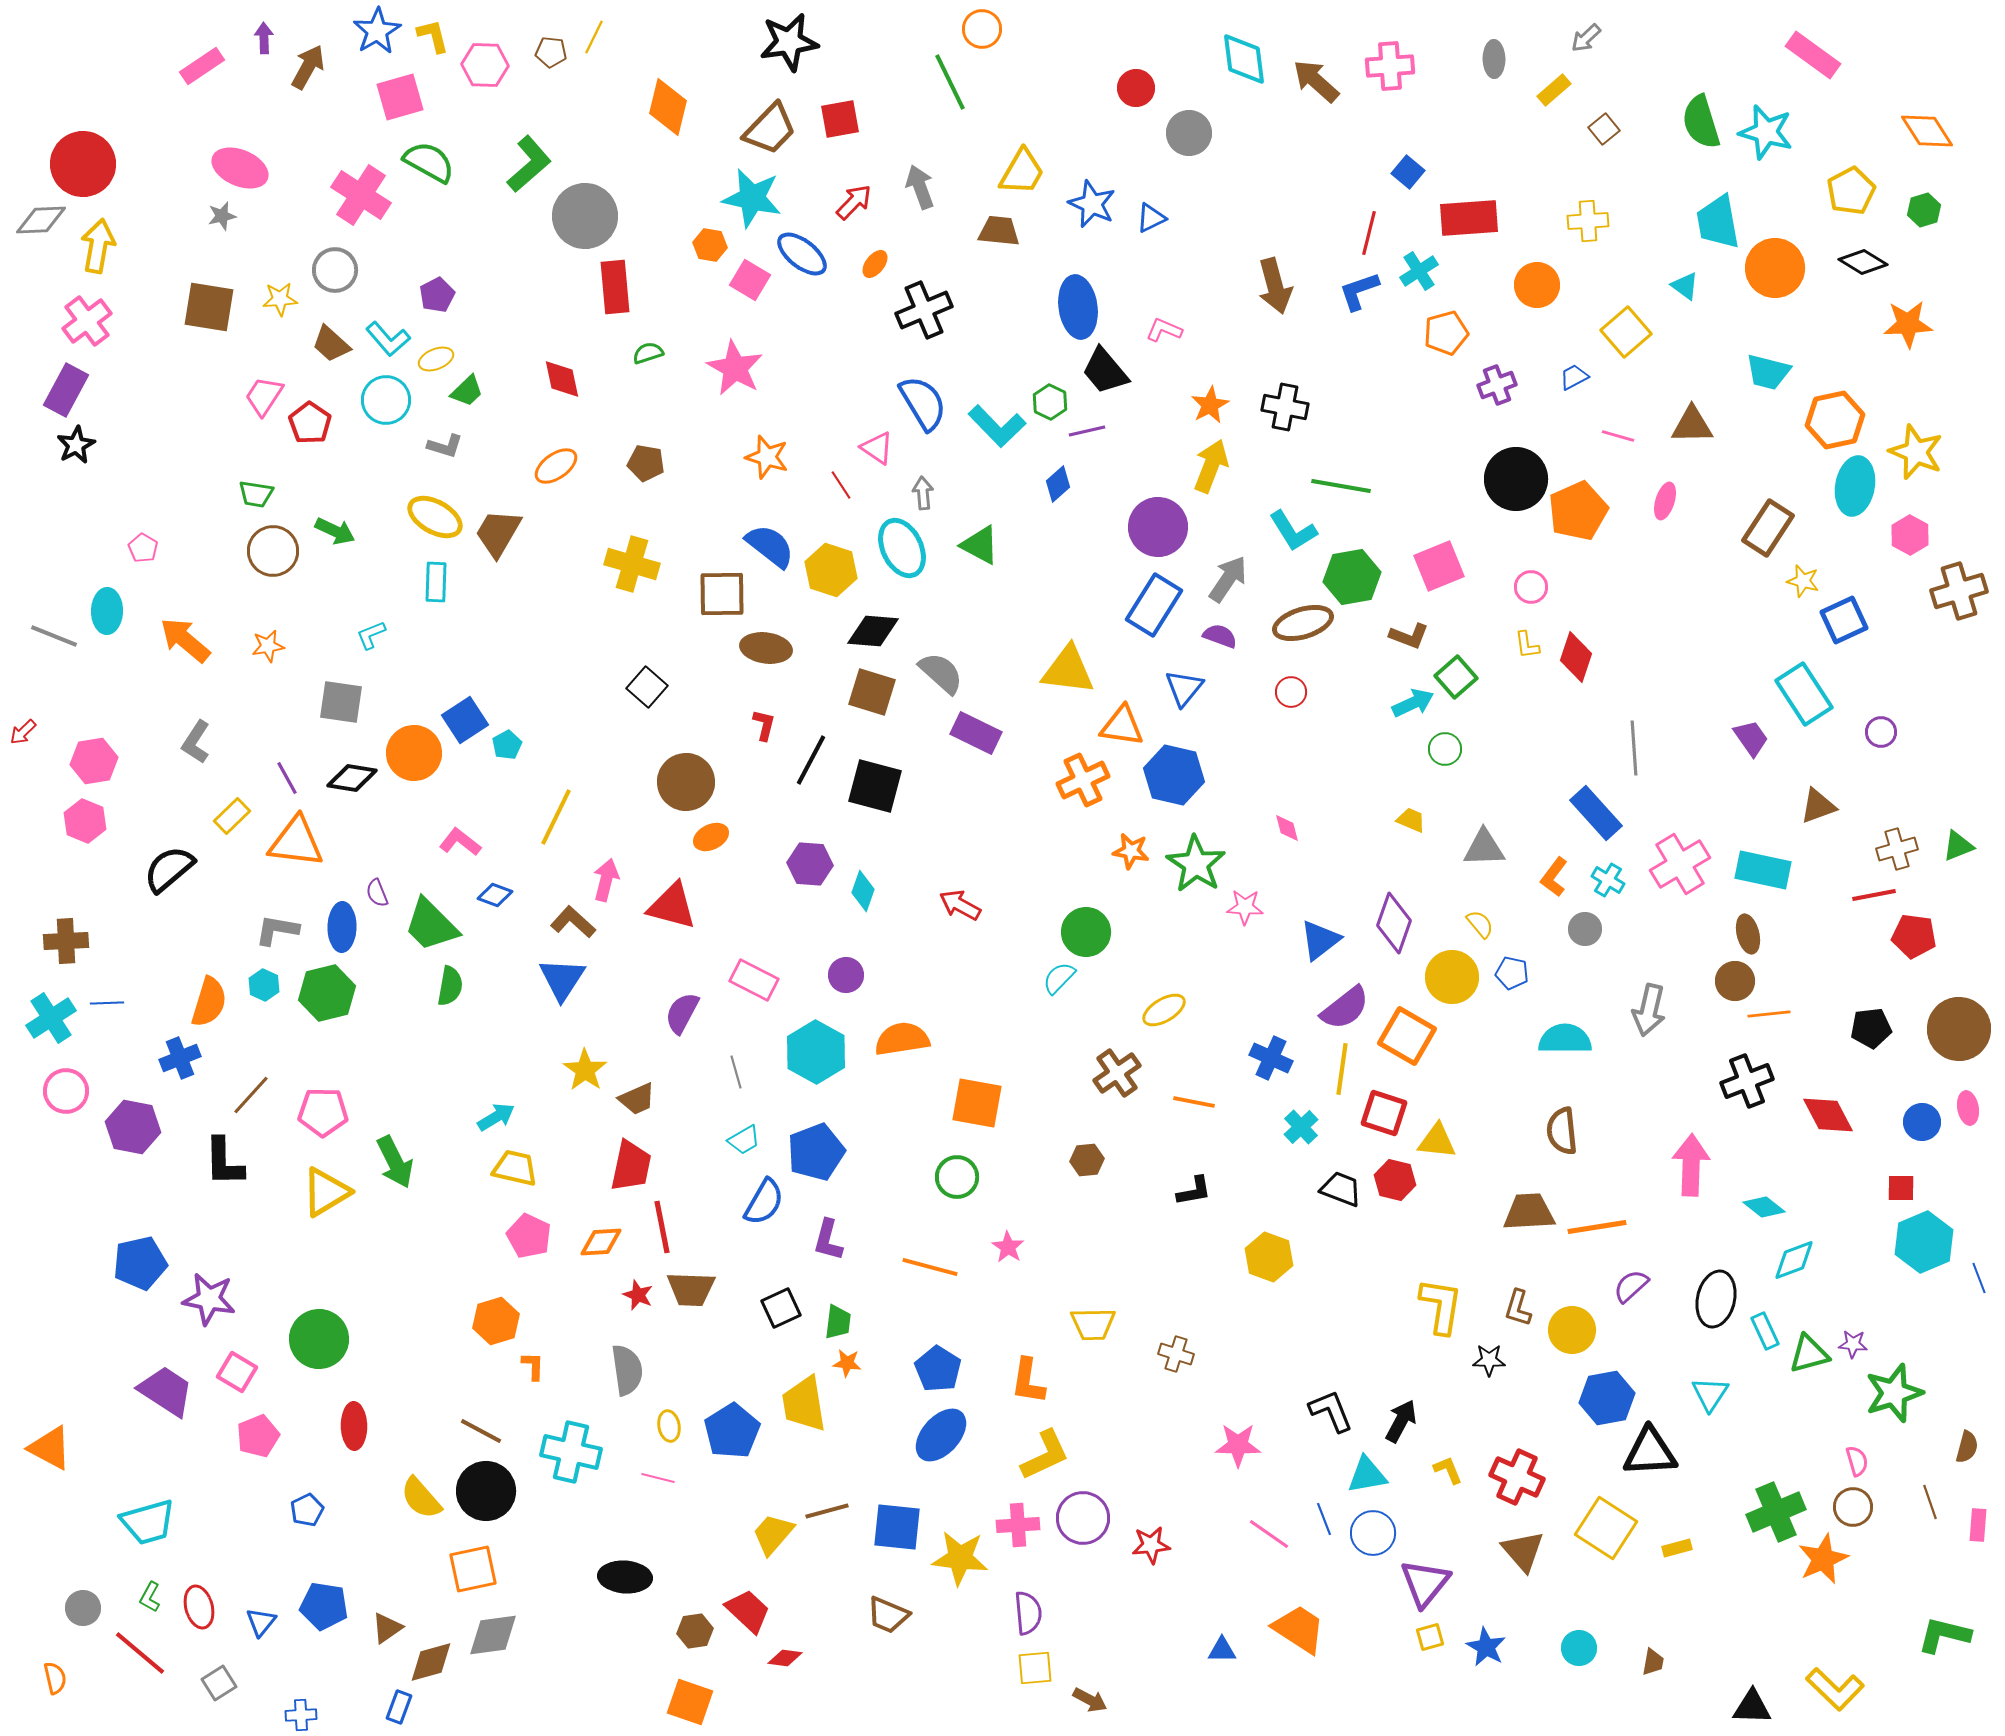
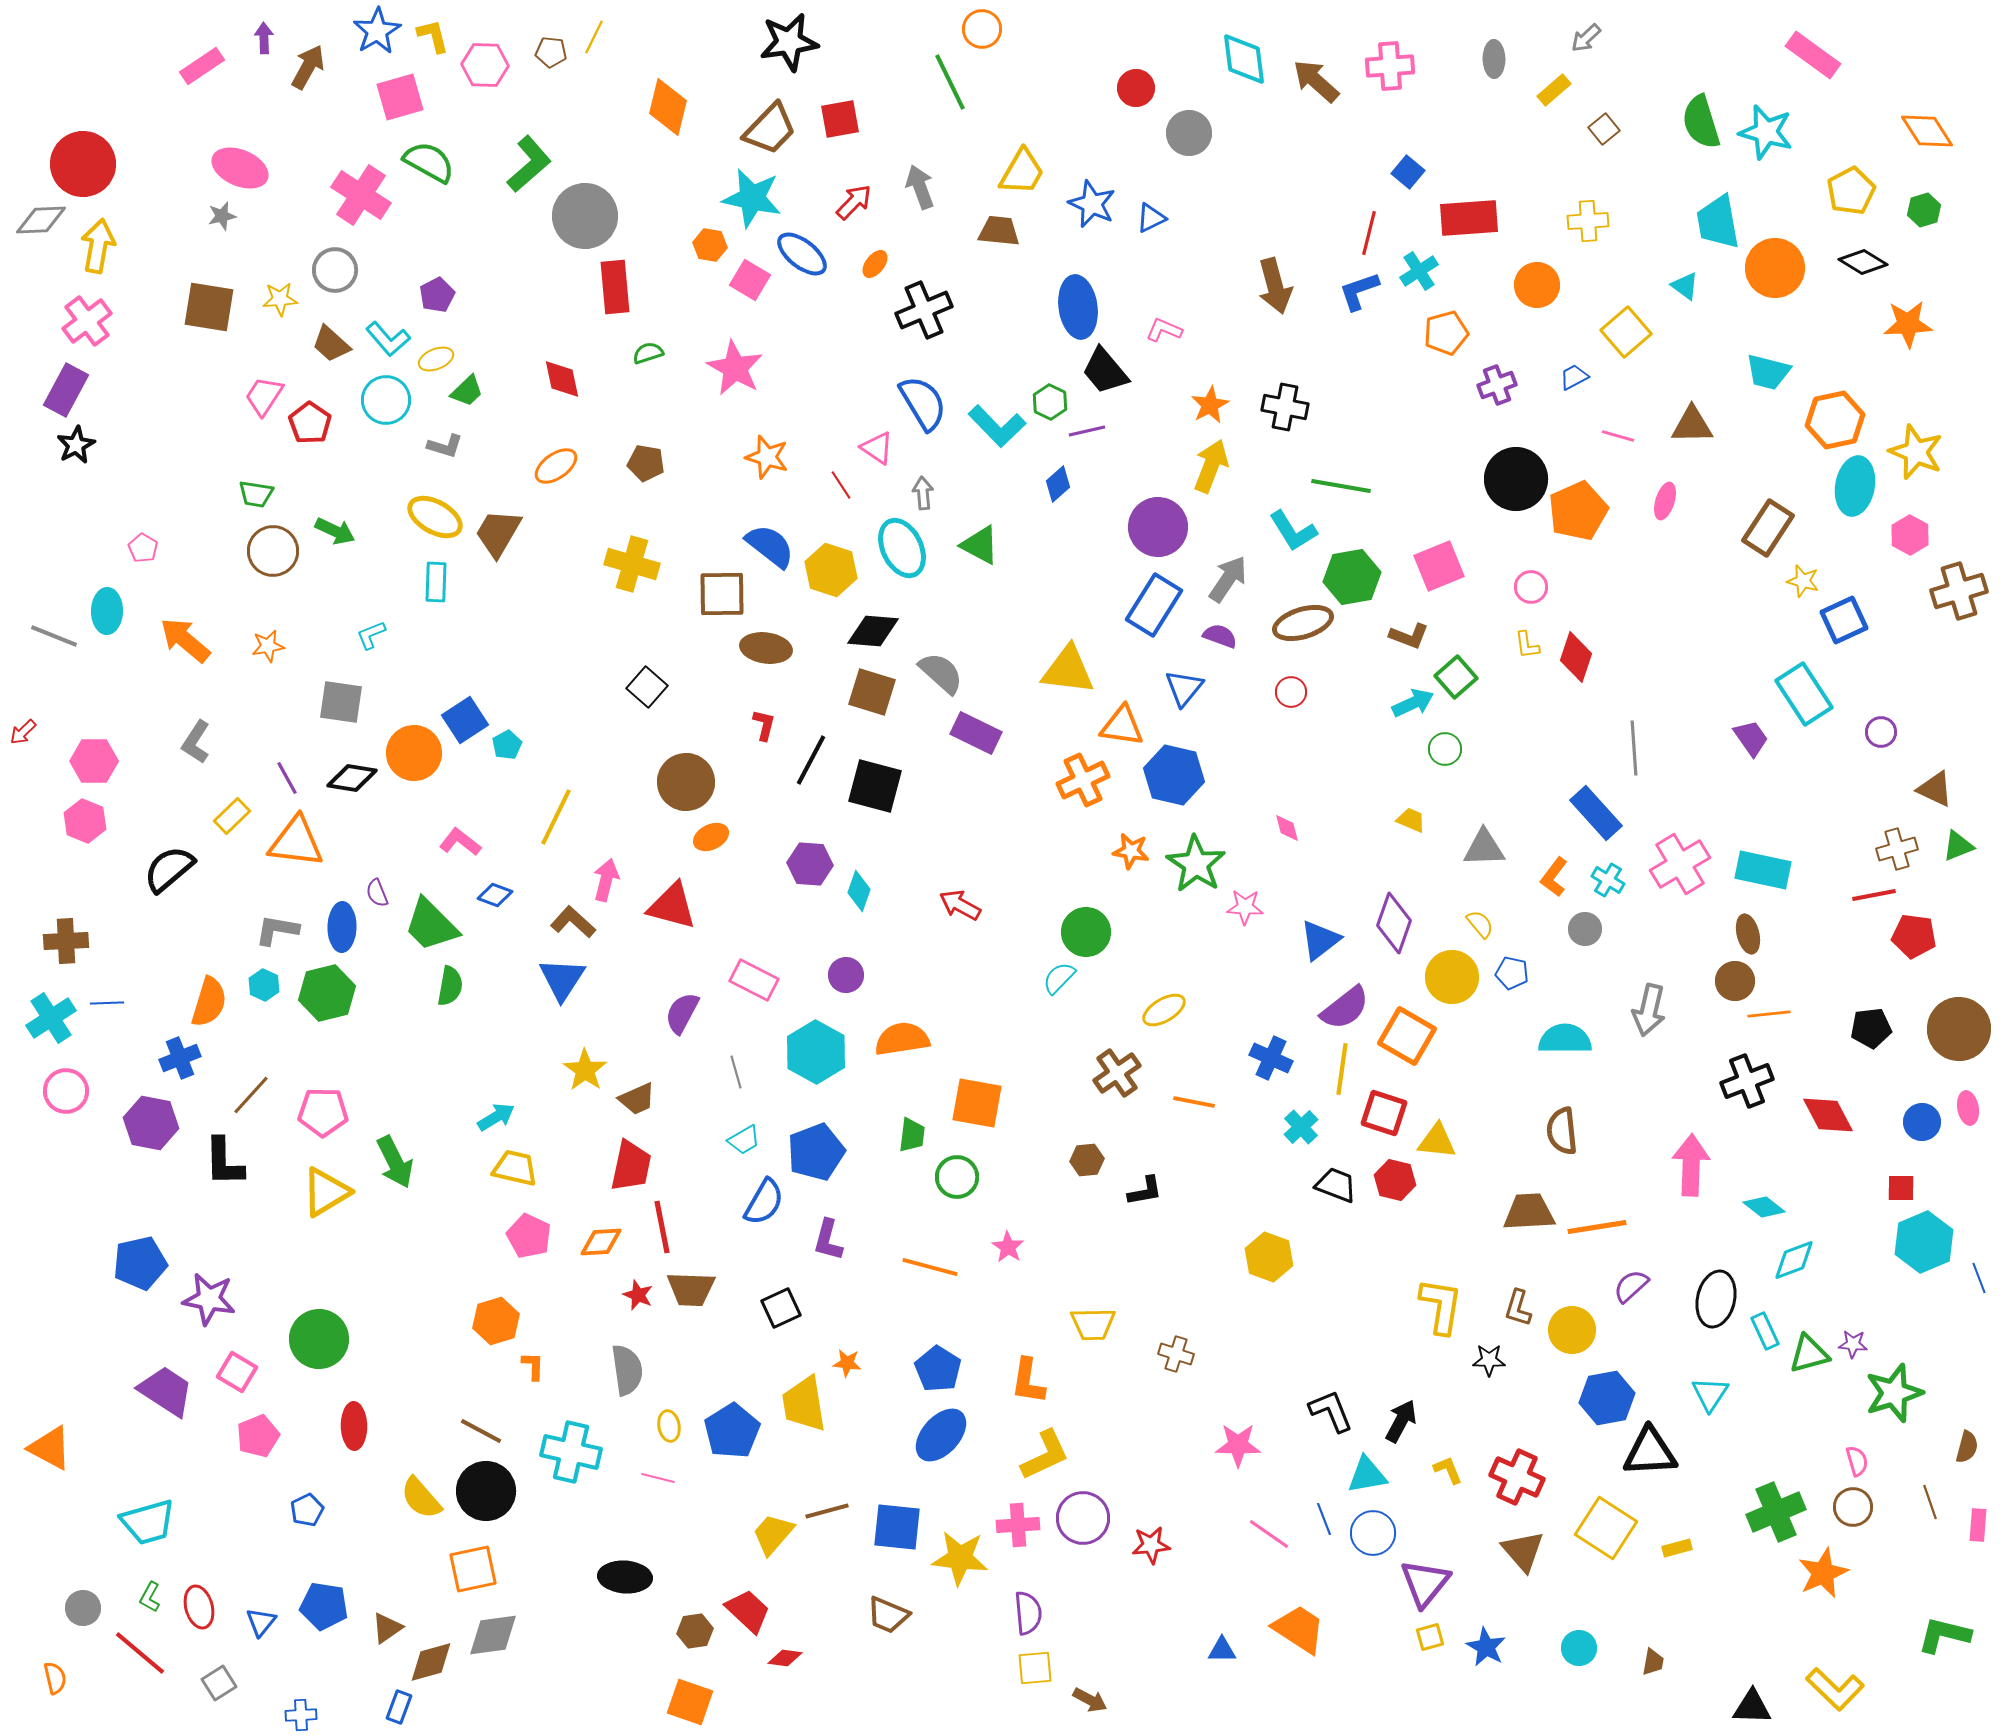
pink hexagon at (94, 761): rotated 9 degrees clockwise
brown triangle at (1818, 806): moved 117 px right, 17 px up; rotated 45 degrees clockwise
cyan diamond at (863, 891): moved 4 px left
purple hexagon at (133, 1127): moved 18 px right, 4 px up
black trapezoid at (1341, 1189): moved 5 px left, 4 px up
black L-shape at (1194, 1191): moved 49 px left
green trapezoid at (838, 1322): moved 74 px right, 187 px up
orange star at (1823, 1559): moved 14 px down
